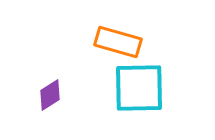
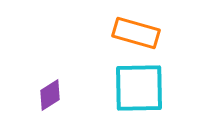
orange rectangle: moved 18 px right, 9 px up
